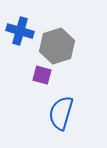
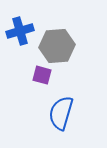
blue cross: rotated 32 degrees counterclockwise
gray hexagon: rotated 12 degrees clockwise
